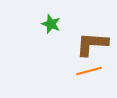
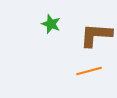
brown L-shape: moved 4 px right, 9 px up
